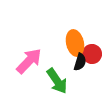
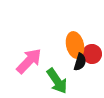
orange ellipse: moved 2 px down
